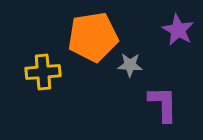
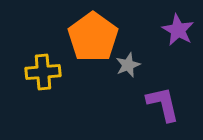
orange pentagon: rotated 27 degrees counterclockwise
gray star: moved 2 px left; rotated 25 degrees counterclockwise
purple L-shape: rotated 12 degrees counterclockwise
